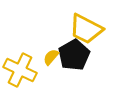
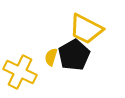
yellow semicircle: rotated 24 degrees counterclockwise
yellow cross: moved 2 px down
